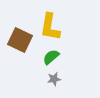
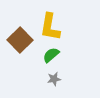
brown square: rotated 20 degrees clockwise
green semicircle: moved 2 px up
